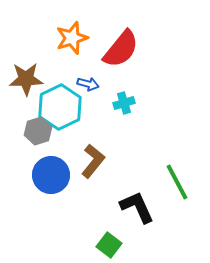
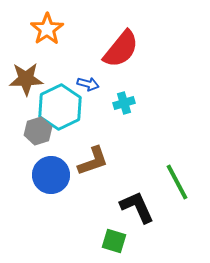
orange star: moved 25 px left, 9 px up; rotated 16 degrees counterclockwise
brown L-shape: rotated 32 degrees clockwise
green square: moved 5 px right, 4 px up; rotated 20 degrees counterclockwise
